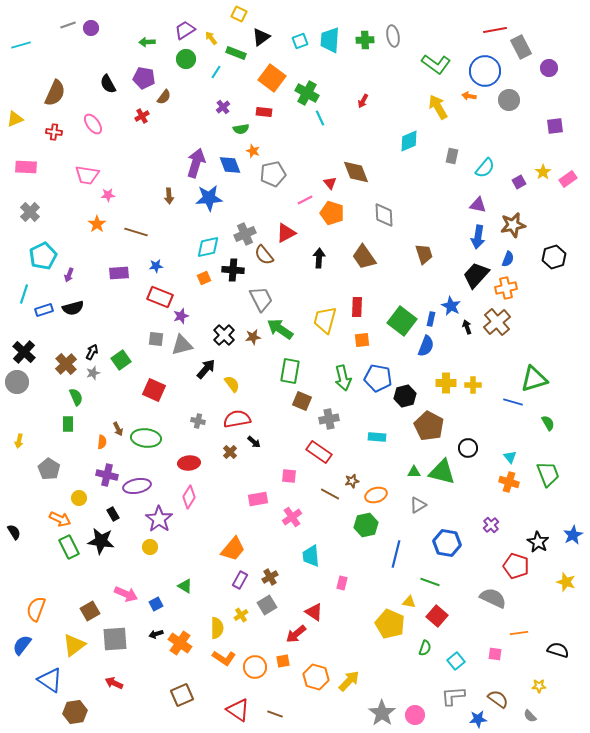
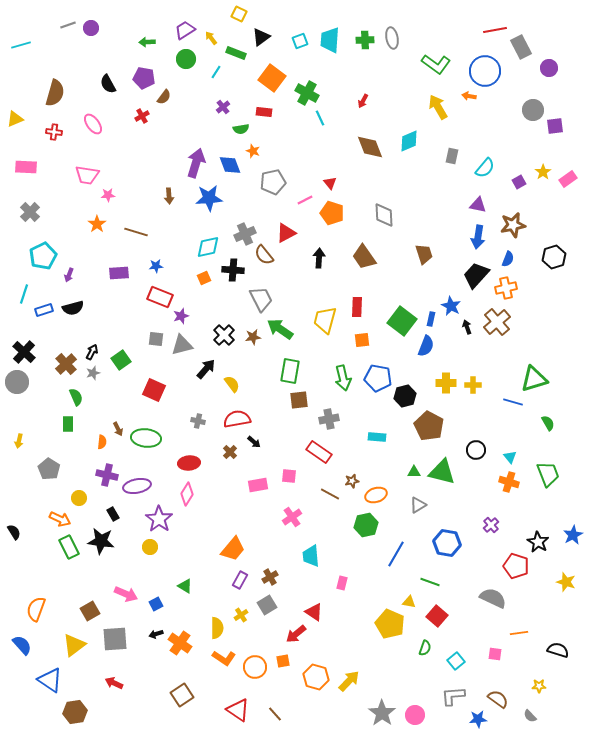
gray ellipse at (393, 36): moved 1 px left, 2 px down
brown semicircle at (55, 93): rotated 8 degrees counterclockwise
gray circle at (509, 100): moved 24 px right, 10 px down
brown diamond at (356, 172): moved 14 px right, 25 px up
gray pentagon at (273, 174): moved 8 px down
brown square at (302, 401): moved 3 px left, 1 px up; rotated 30 degrees counterclockwise
black circle at (468, 448): moved 8 px right, 2 px down
pink diamond at (189, 497): moved 2 px left, 3 px up
pink rectangle at (258, 499): moved 14 px up
blue line at (396, 554): rotated 16 degrees clockwise
blue semicircle at (22, 645): rotated 100 degrees clockwise
brown square at (182, 695): rotated 10 degrees counterclockwise
brown line at (275, 714): rotated 28 degrees clockwise
